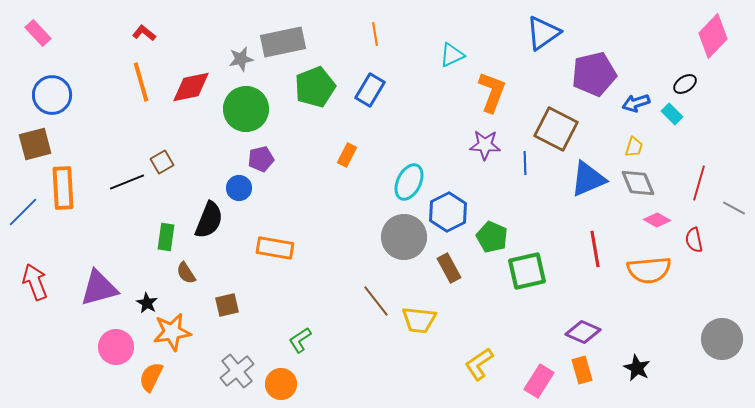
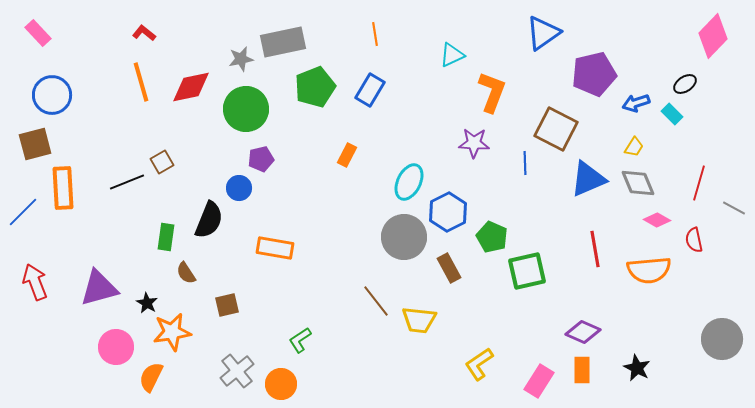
purple star at (485, 145): moved 11 px left, 2 px up
yellow trapezoid at (634, 147): rotated 15 degrees clockwise
orange rectangle at (582, 370): rotated 16 degrees clockwise
